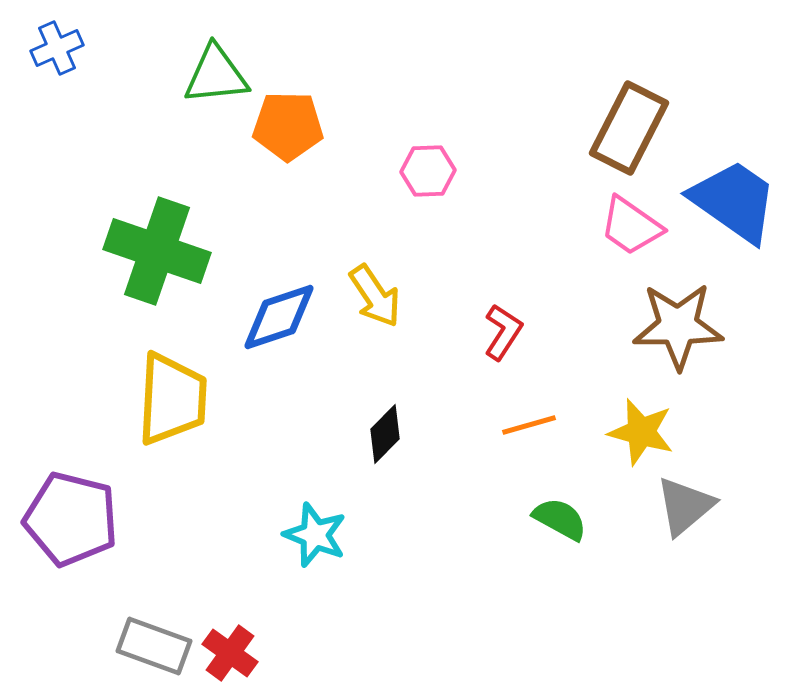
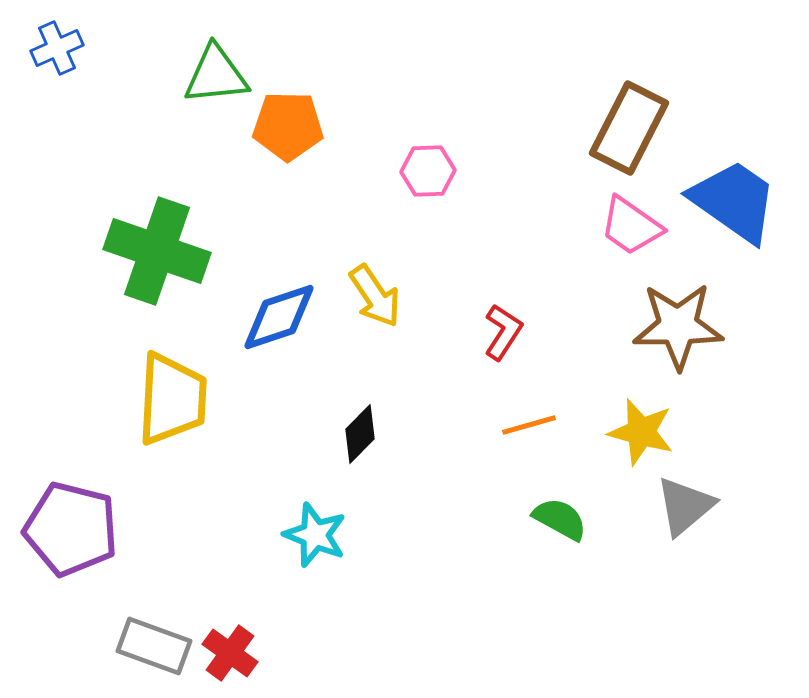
black diamond: moved 25 px left
purple pentagon: moved 10 px down
